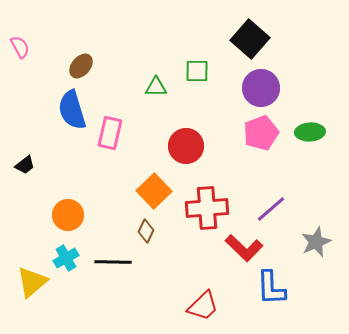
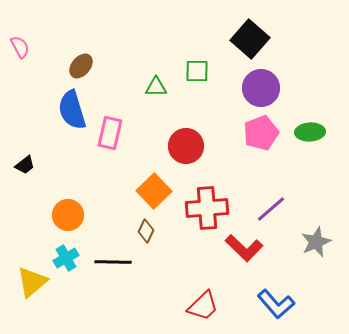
blue L-shape: moved 5 px right, 16 px down; rotated 39 degrees counterclockwise
